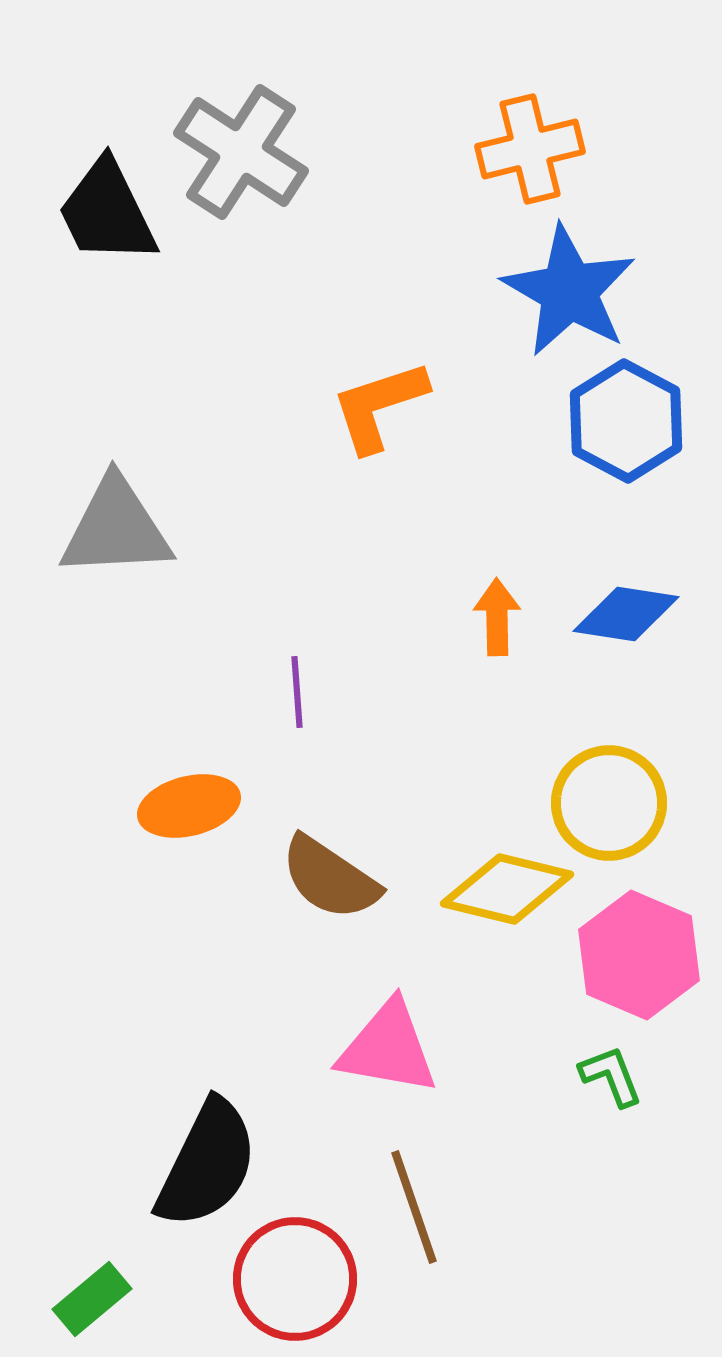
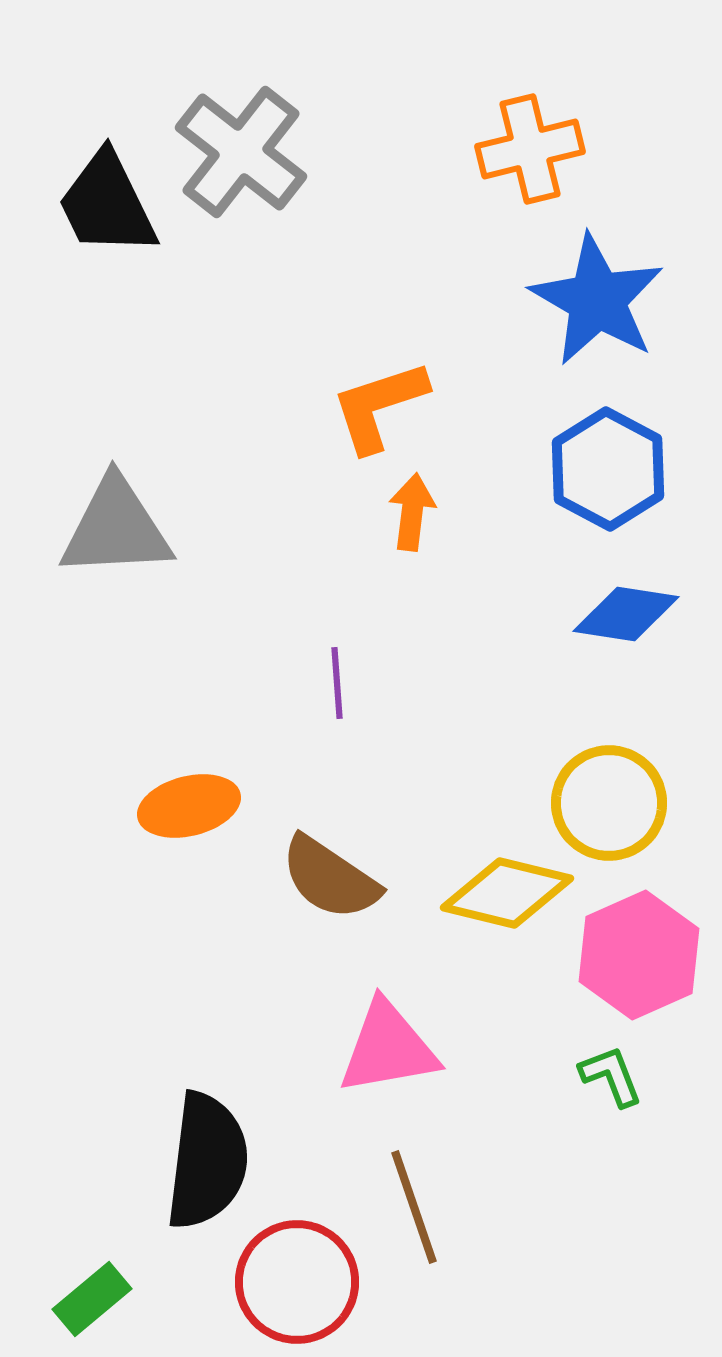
gray cross: rotated 5 degrees clockwise
black trapezoid: moved 8 px up
blue star: moved 28 px right, 9 px down
blue hexagon: moved 18 px left, 48 px down
orange arrow: moved 85 px left, 105 px up; rotated 8 degrees clockwise
purple line: moved 40 px right, 9 px up
yellow diamond: moved 4 px down
pink hexagon: rotated 13 degrees clockwise
pink triangle: rotated 20 degrees counterclockwise
black semicircle: moved 3 px up; rotated 19 degrees counterclockwise
red circle: moved 2 px right, 3 px down
